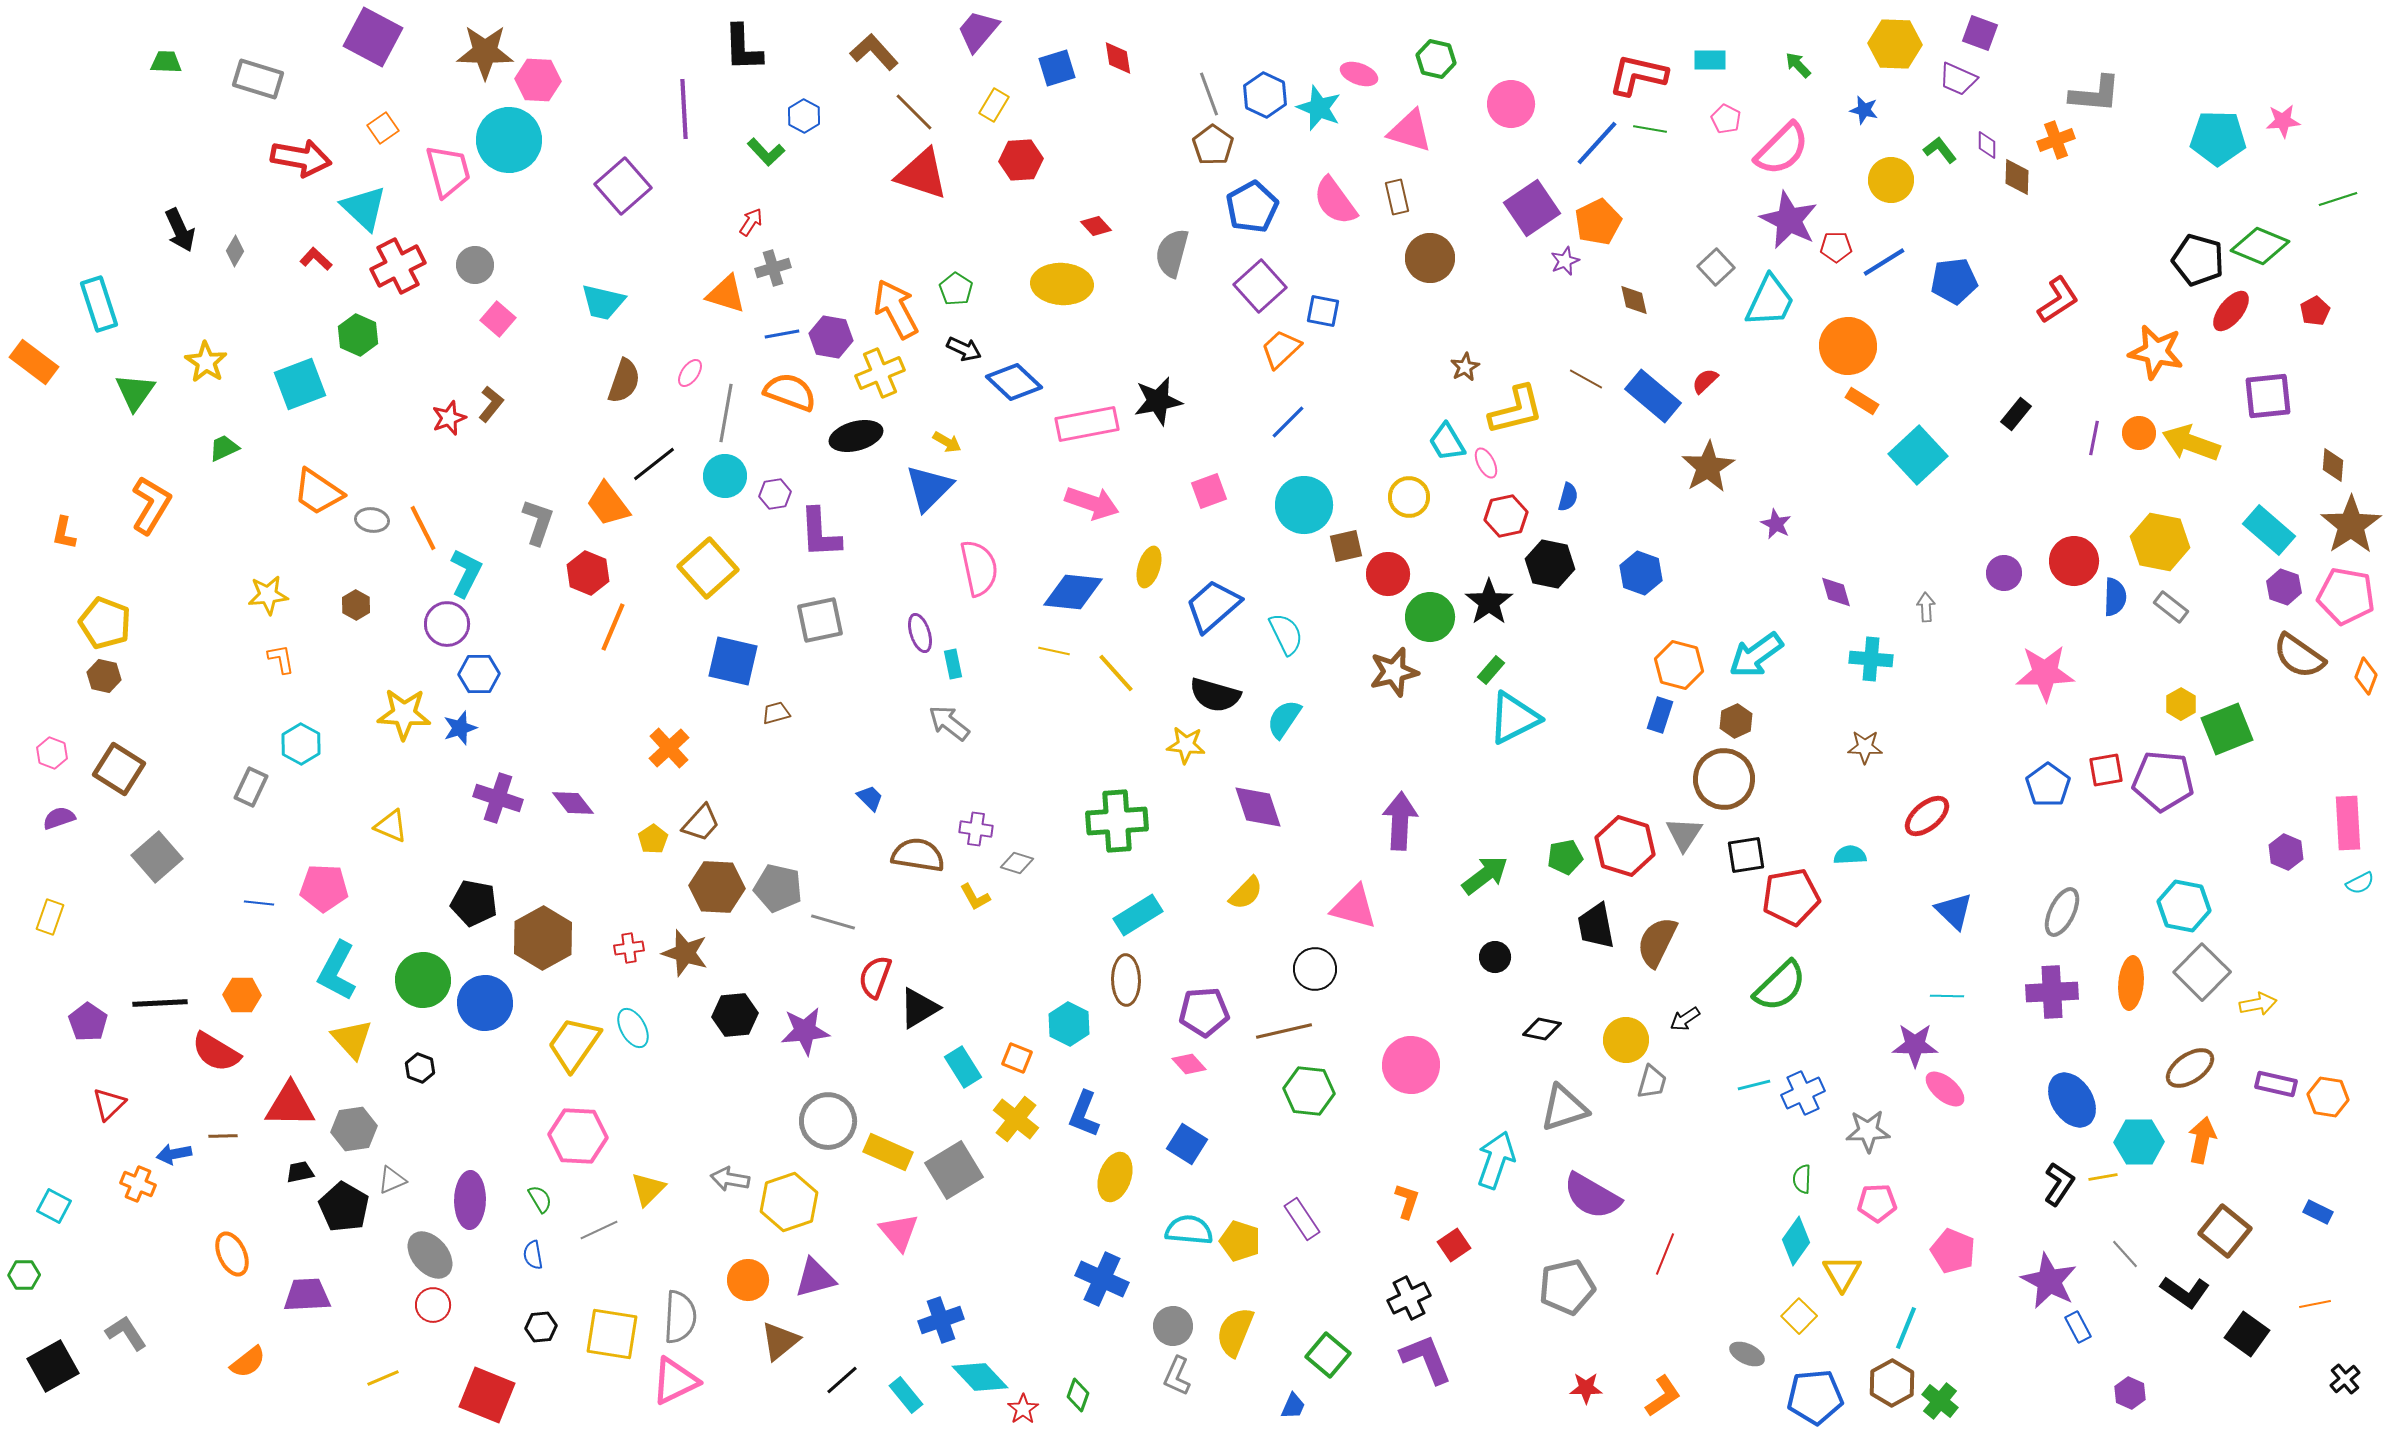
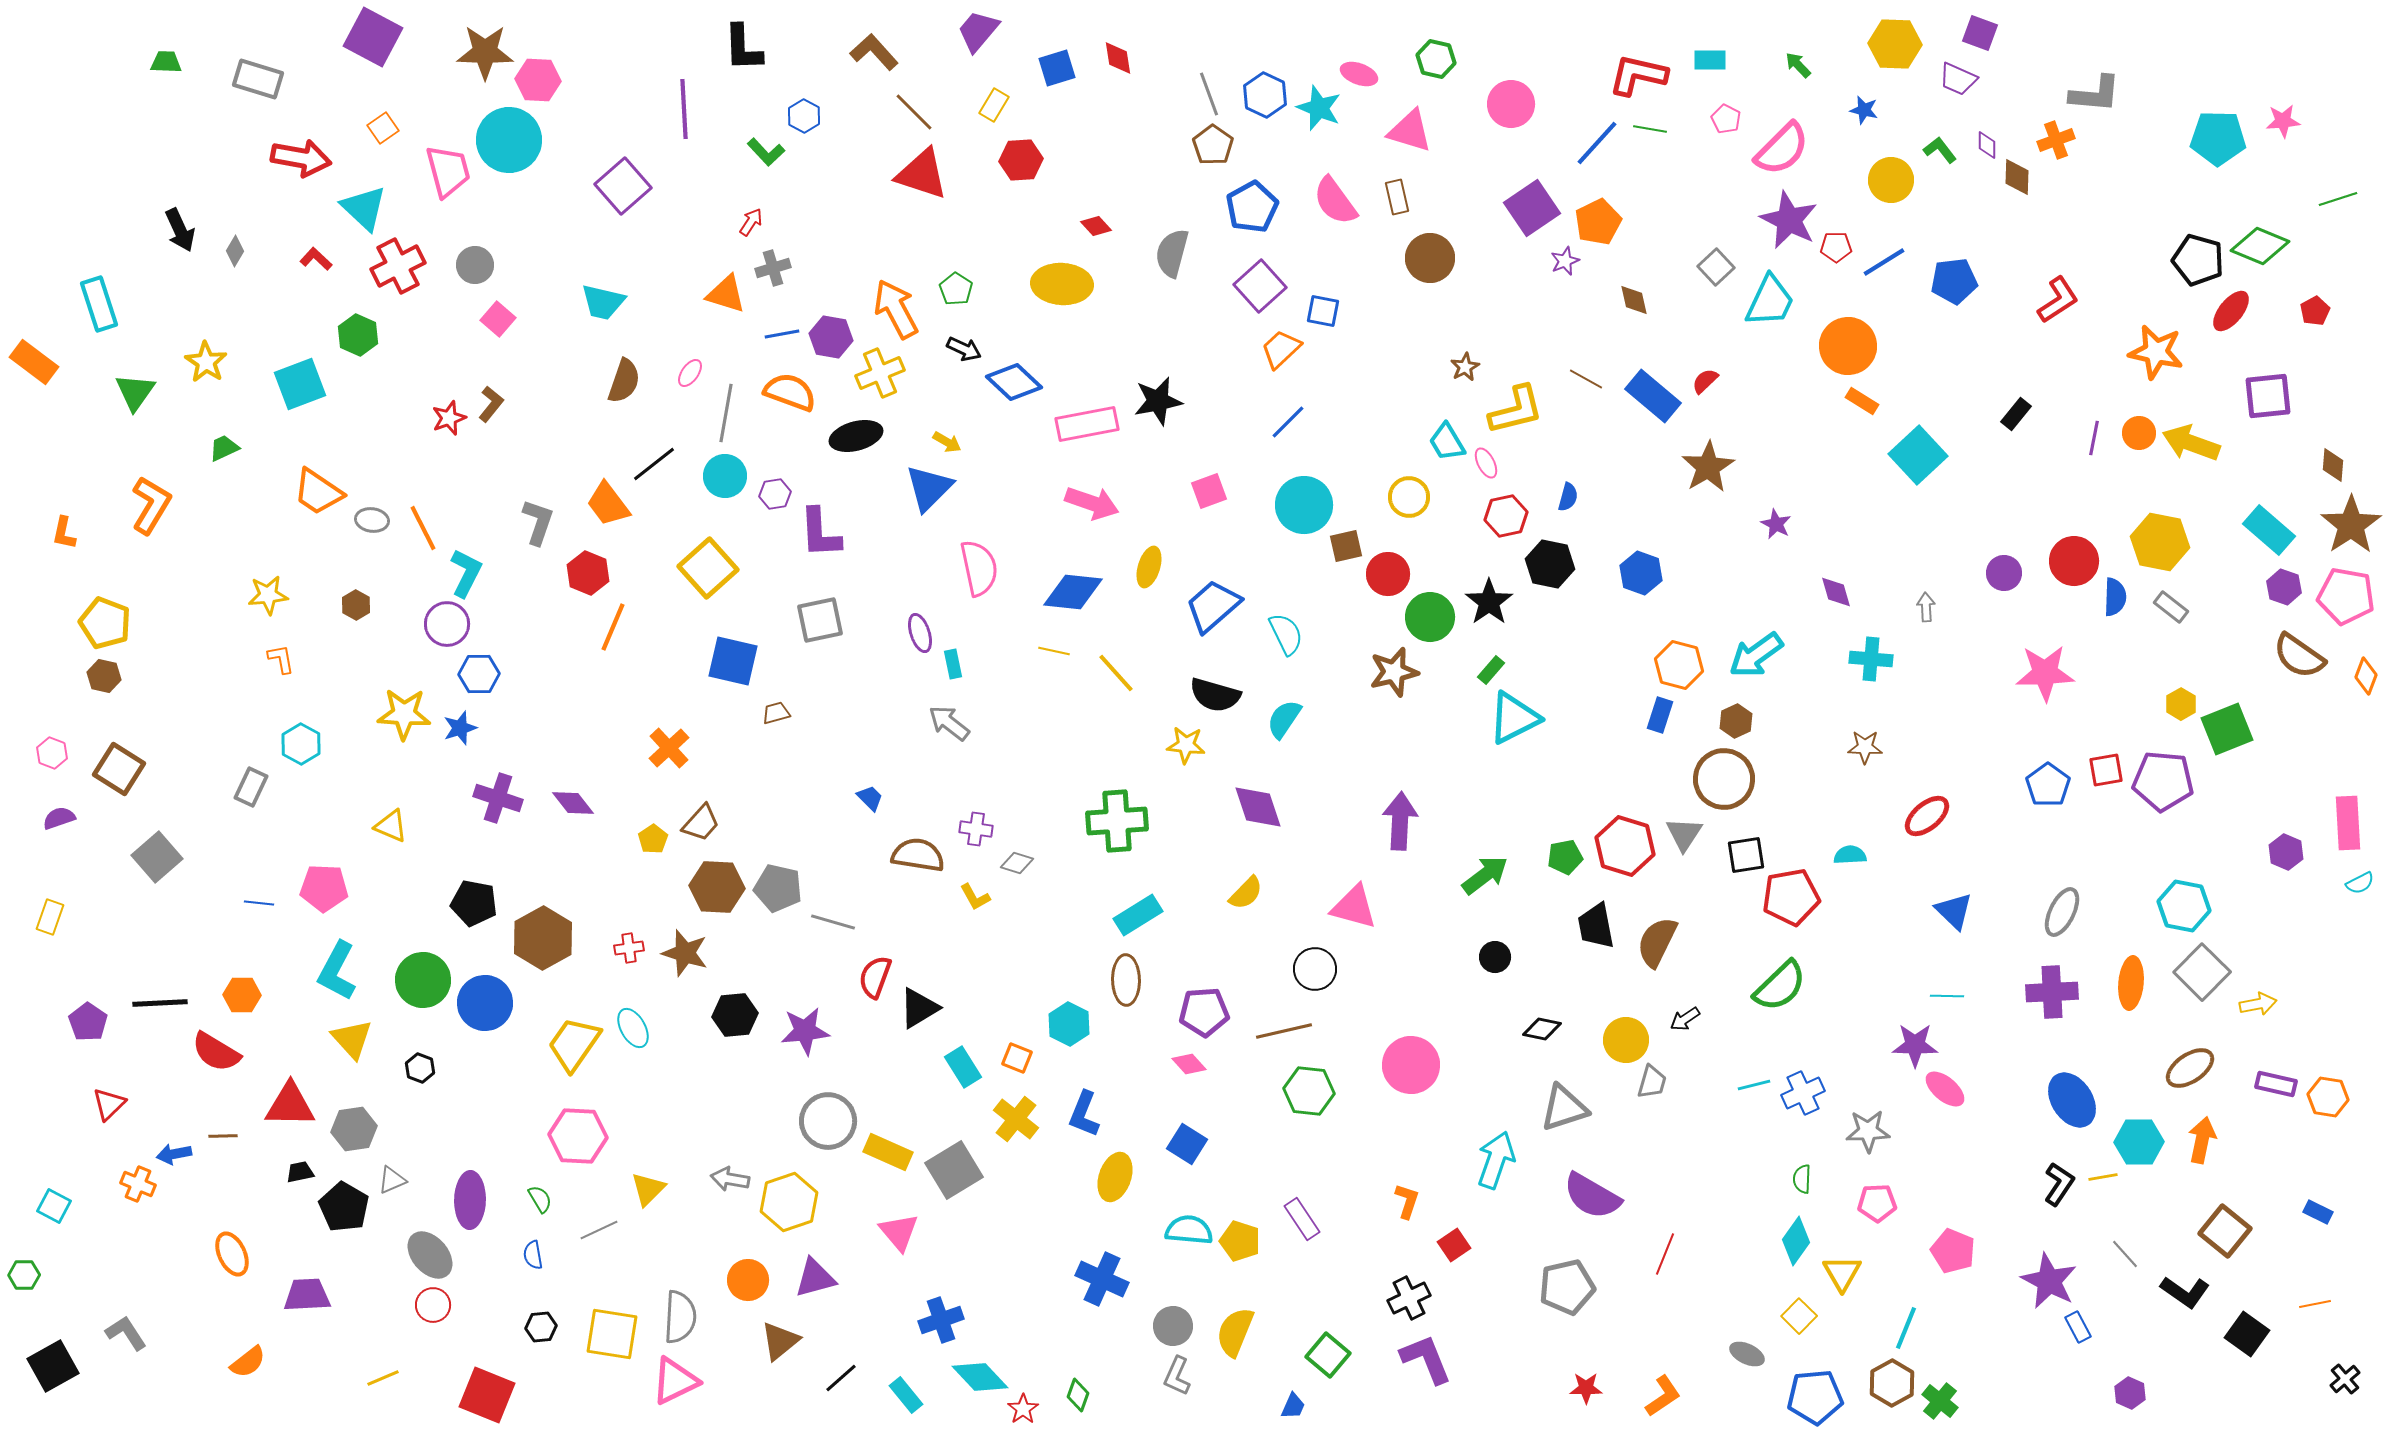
black line at (842, 1380): moved 1 px left, 2 px up
